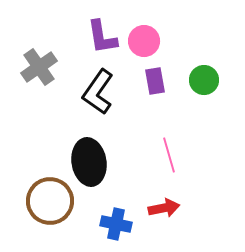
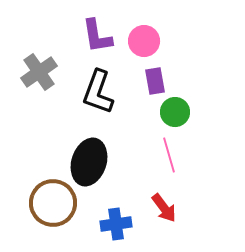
purple L-shape: moved 5 px left, 1 px up
gray cross: moved 5 px down
green circle: moved 29 px left, 32 px down
black L-shape: rotated 15 degrees counterclockwise
black ellipse: rotated 27 degrees clockwise
brown circle: moved 3 px right, 2 px down
red arrow: rotated 64 degrees clockwise
blue cross: rotated 20 degrees counterclockwise
